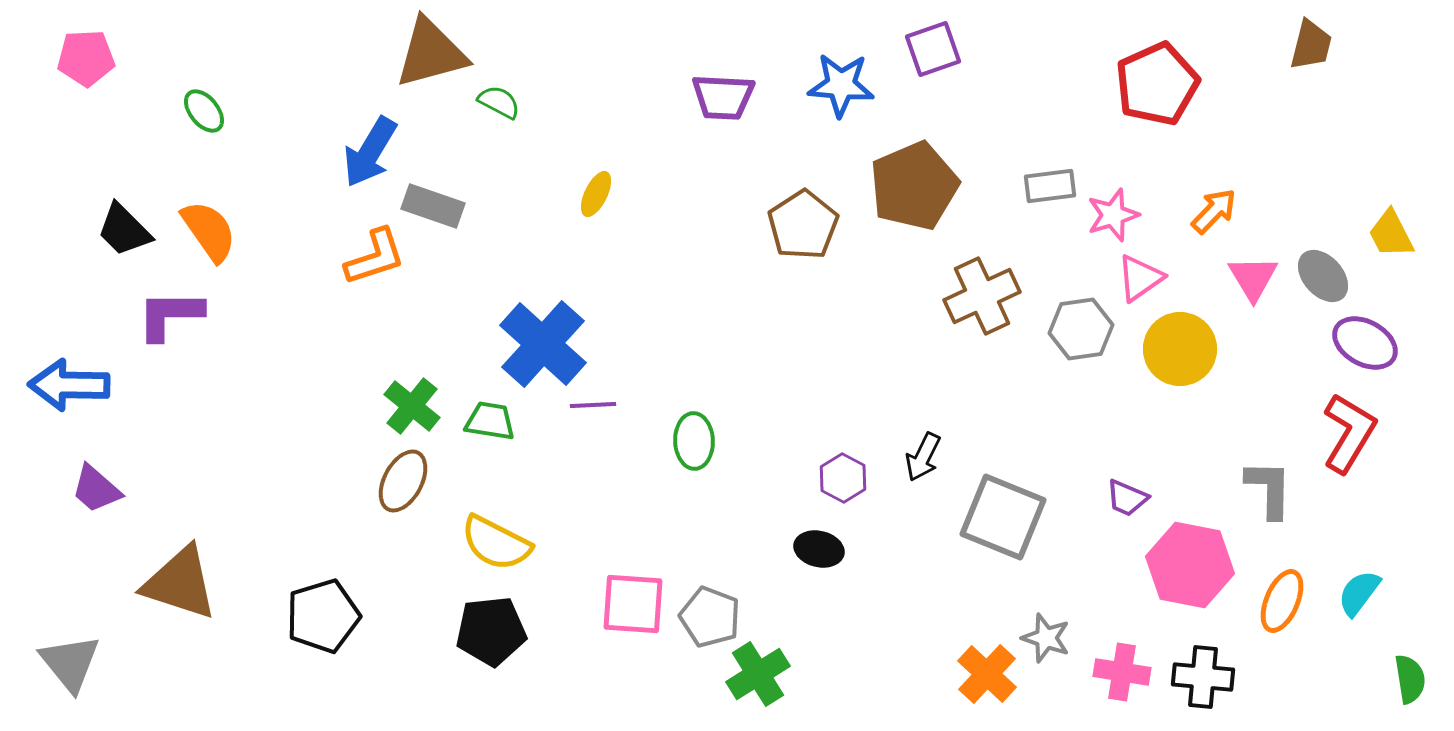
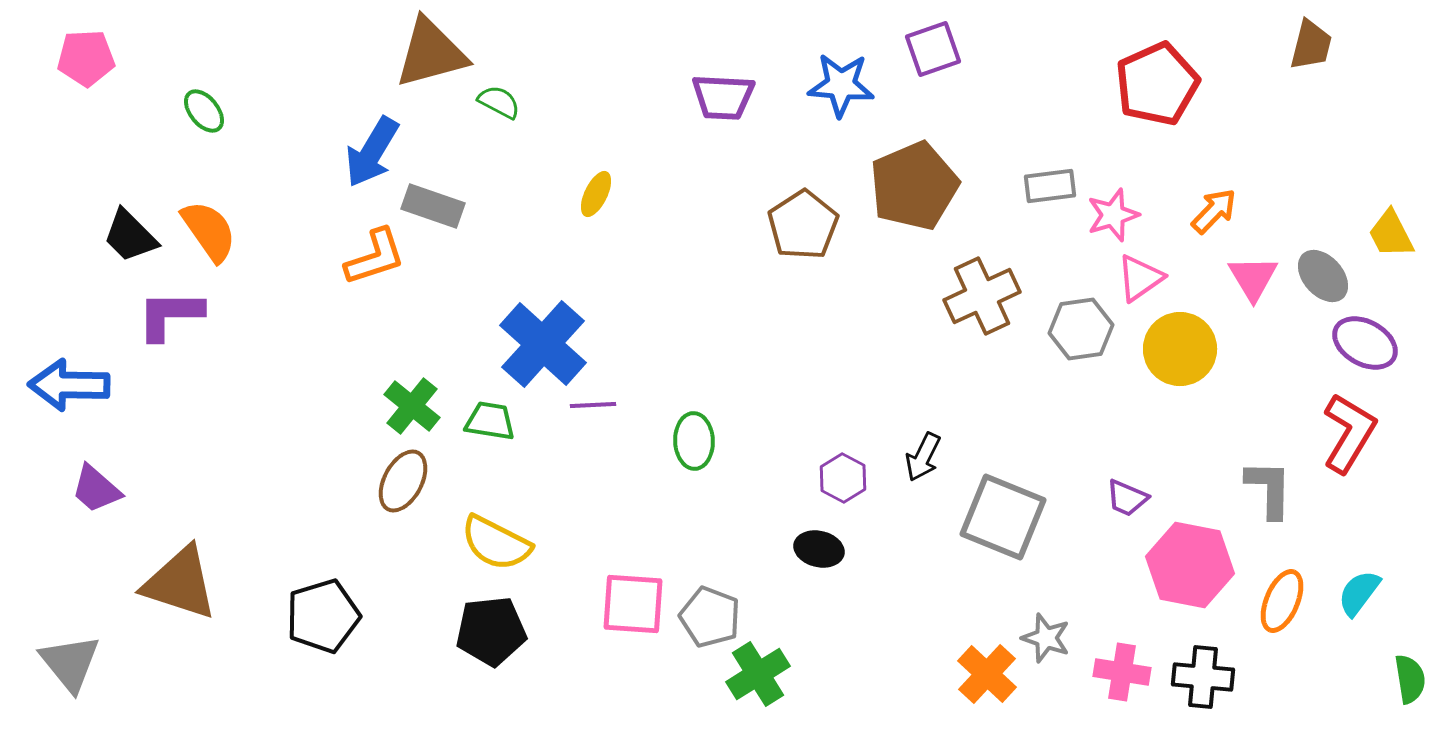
blue arrow at (370, 152): moved 2 px right
black trapezoid at (124, 230): moved 6 px right, 6 px down
